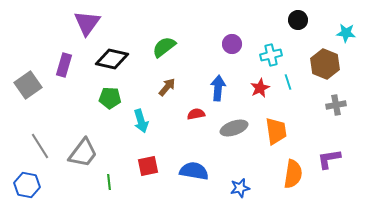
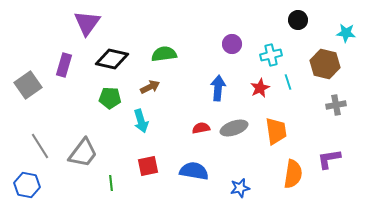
green semicircle: moved 7 px down; rotated 30 degrees clockwise
brown hexagon: rotated 8 degrees counterclockwise
brown arrow: moved 17 px left; rotated 24 degrees clockwise
red semicircle: moved 5 px right, 14 px down
green line: moved 2 px right, 1 px down
